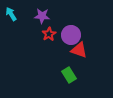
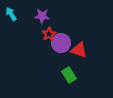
purple circle: moved 10 px left, 8 px down
